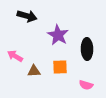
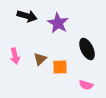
purple star: moved 12 px up
black ellipse: rotated 25 degrees counterclockwise
pink arrow: rotated 133 degrees counterclockwise
brown triangle: moved 6 px right, 12 px up; rotated 40 degrees counterclockwise
